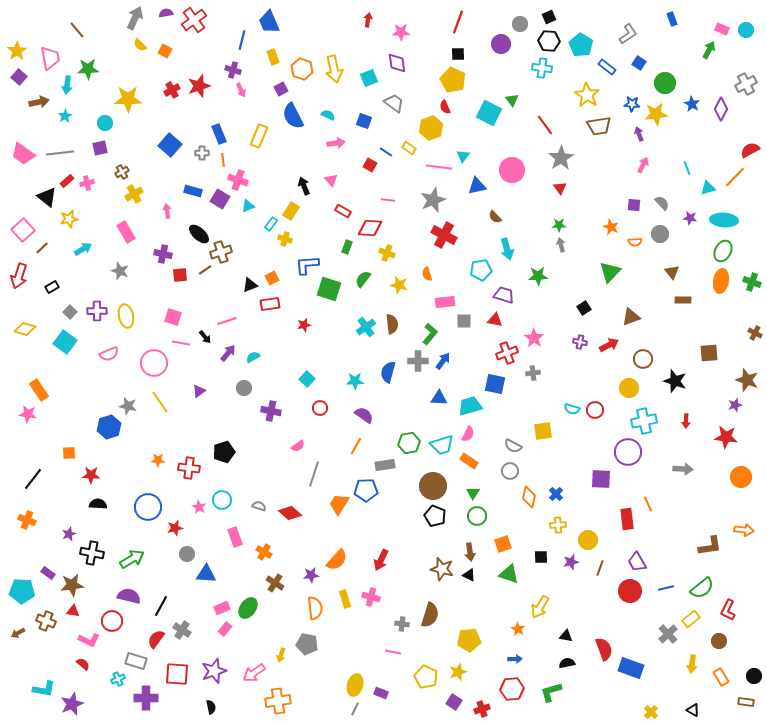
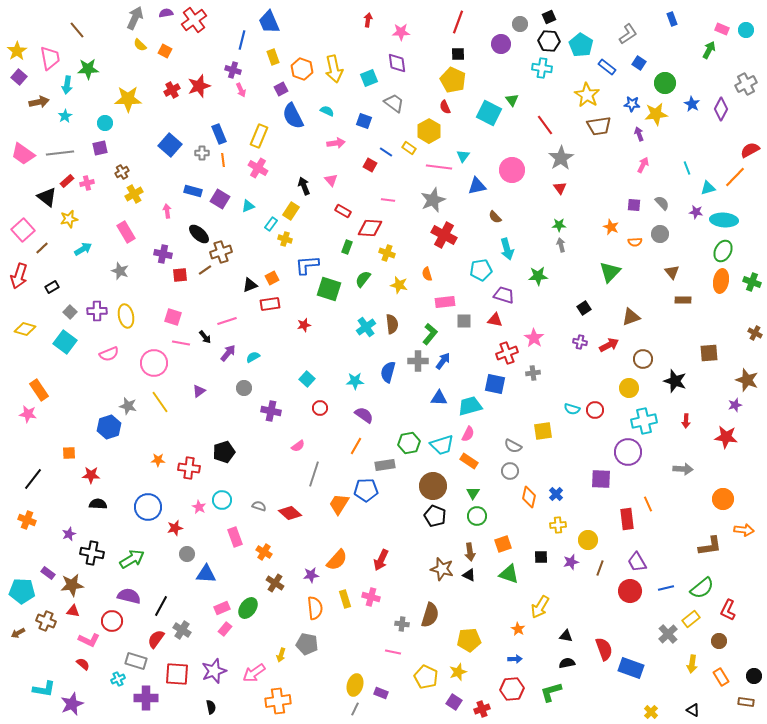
cyan semicircle at (328, 115): moved 1 px left, 4 px up
yellow hexagon at (431, 128): moved 2 px left, 3 px down; rotated 10 degrees counterclockwise
pink cross at (238, 180): moved 20 px right, 12 px up; rotated 12 degrees clockwise
purple star at (690, 218): moved 6 px right, 6 px up
orange circle at (741, 477): moved 18 px left, 22 px down
